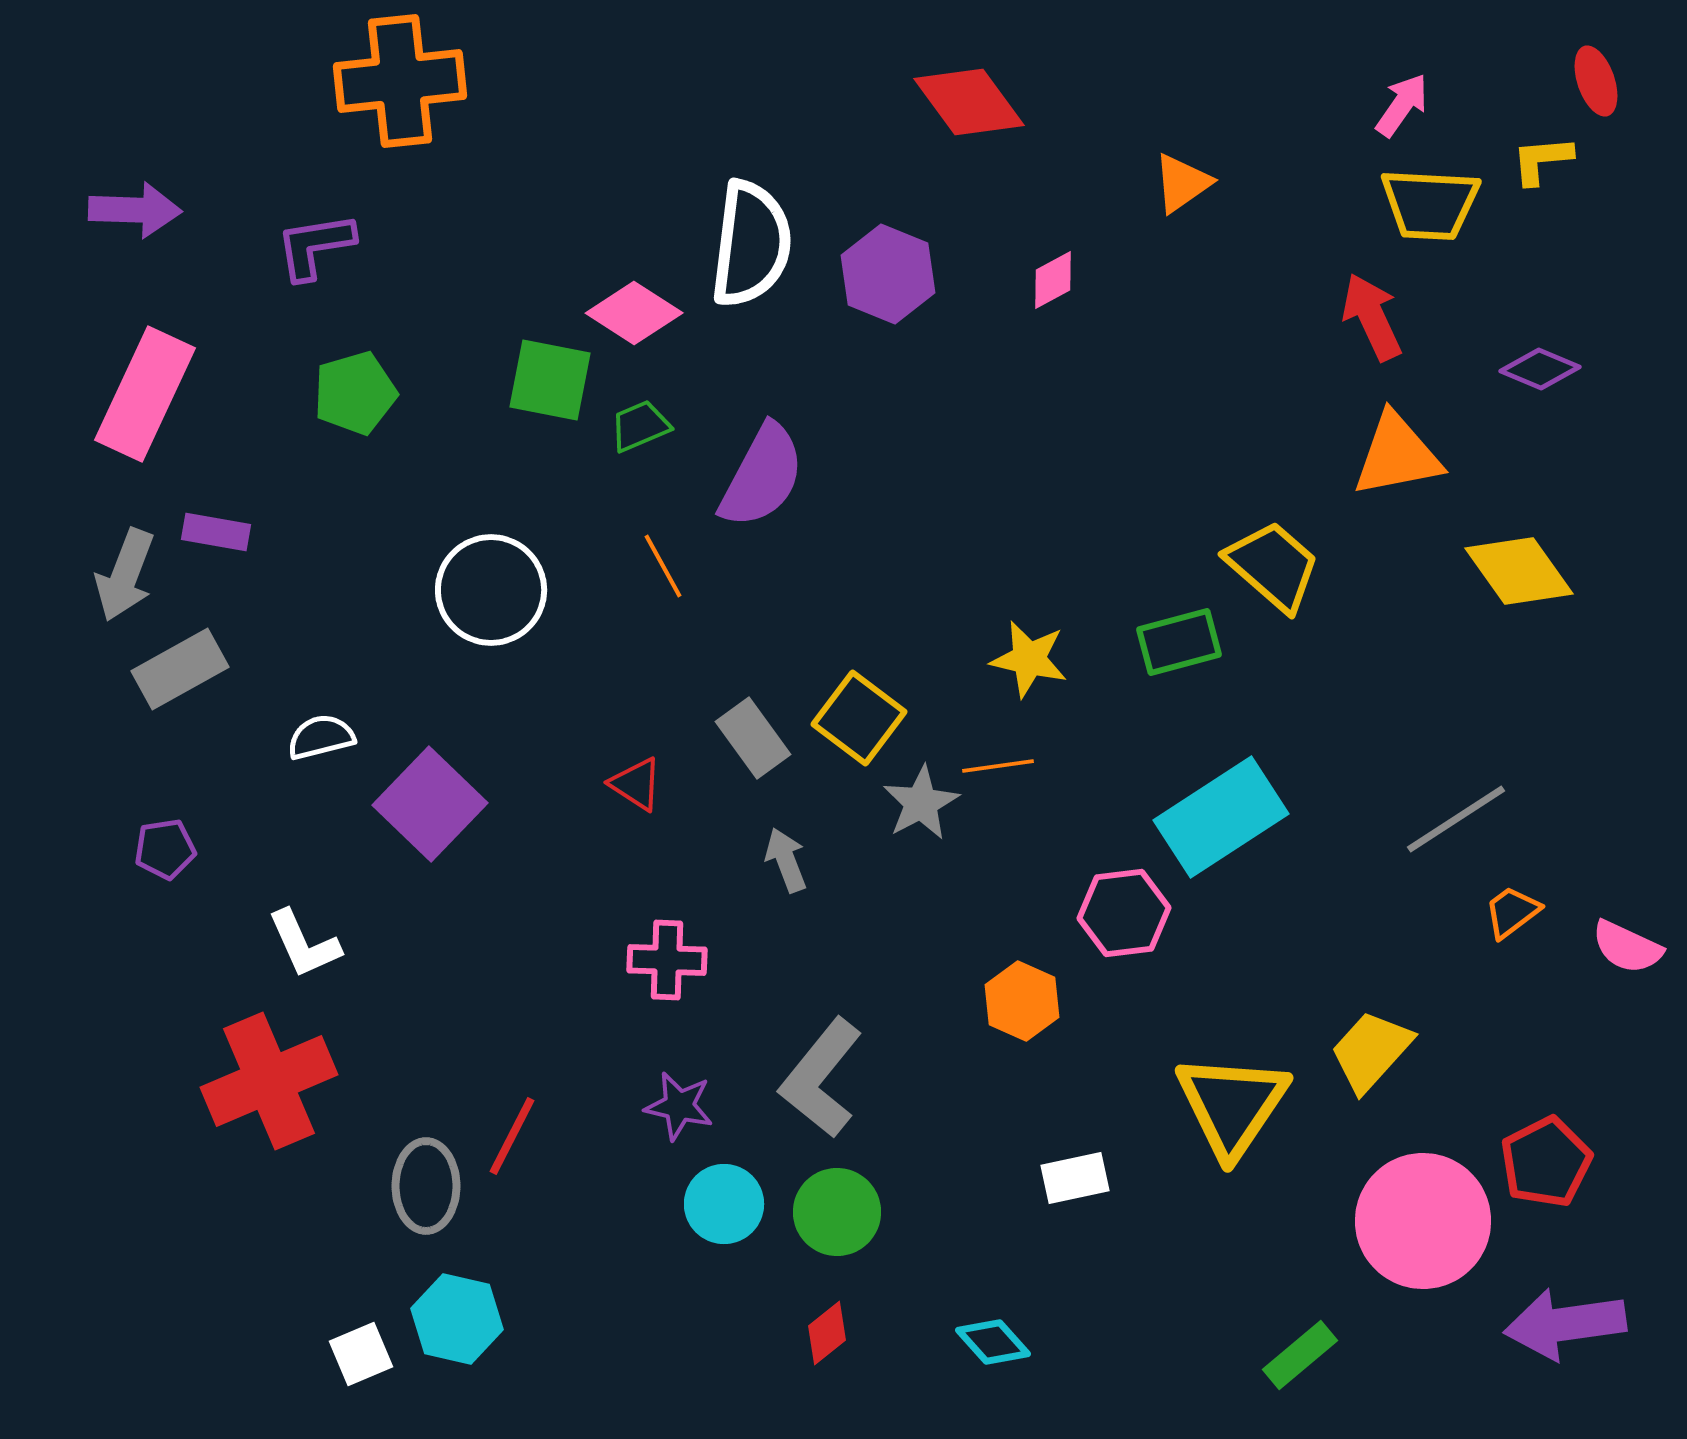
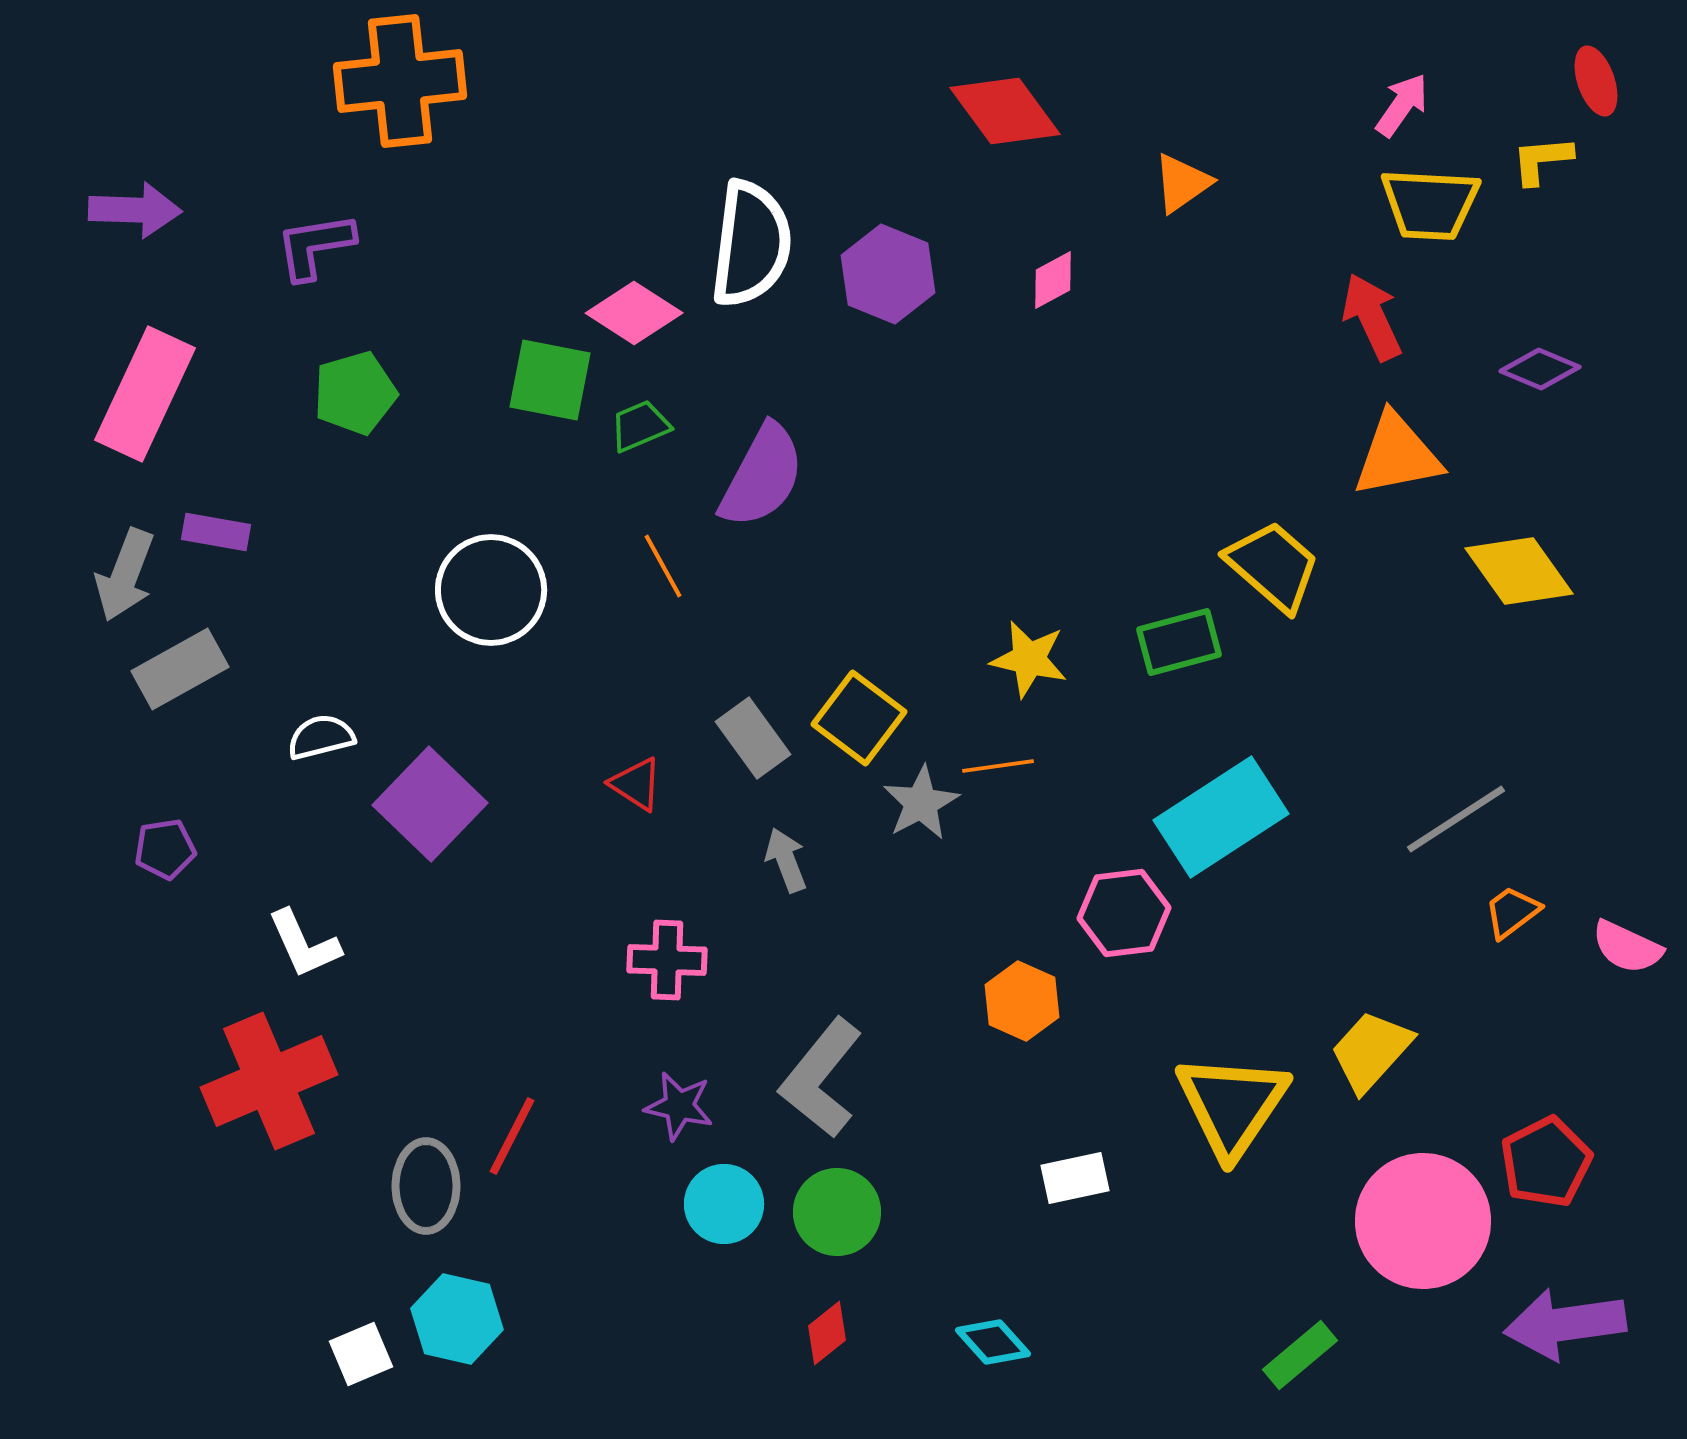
red diamond at (969, 102): moved 36 px right, 9 px down
